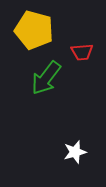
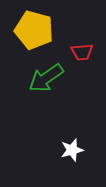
green arrow: rotated 18 degrees clockwise
white star: moved 3 px left, 2 px up
